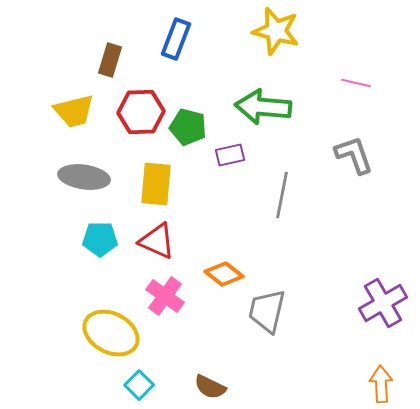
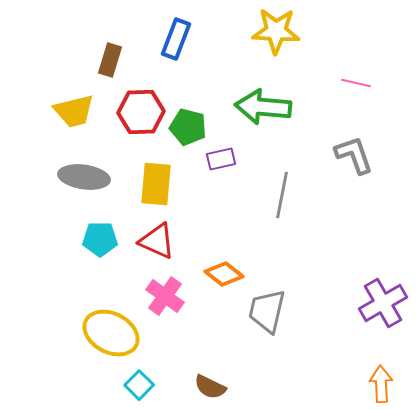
yellow star: rotated 12 degrees counterclockwise
purple rectangle: moved 9 px left, 4 px down
